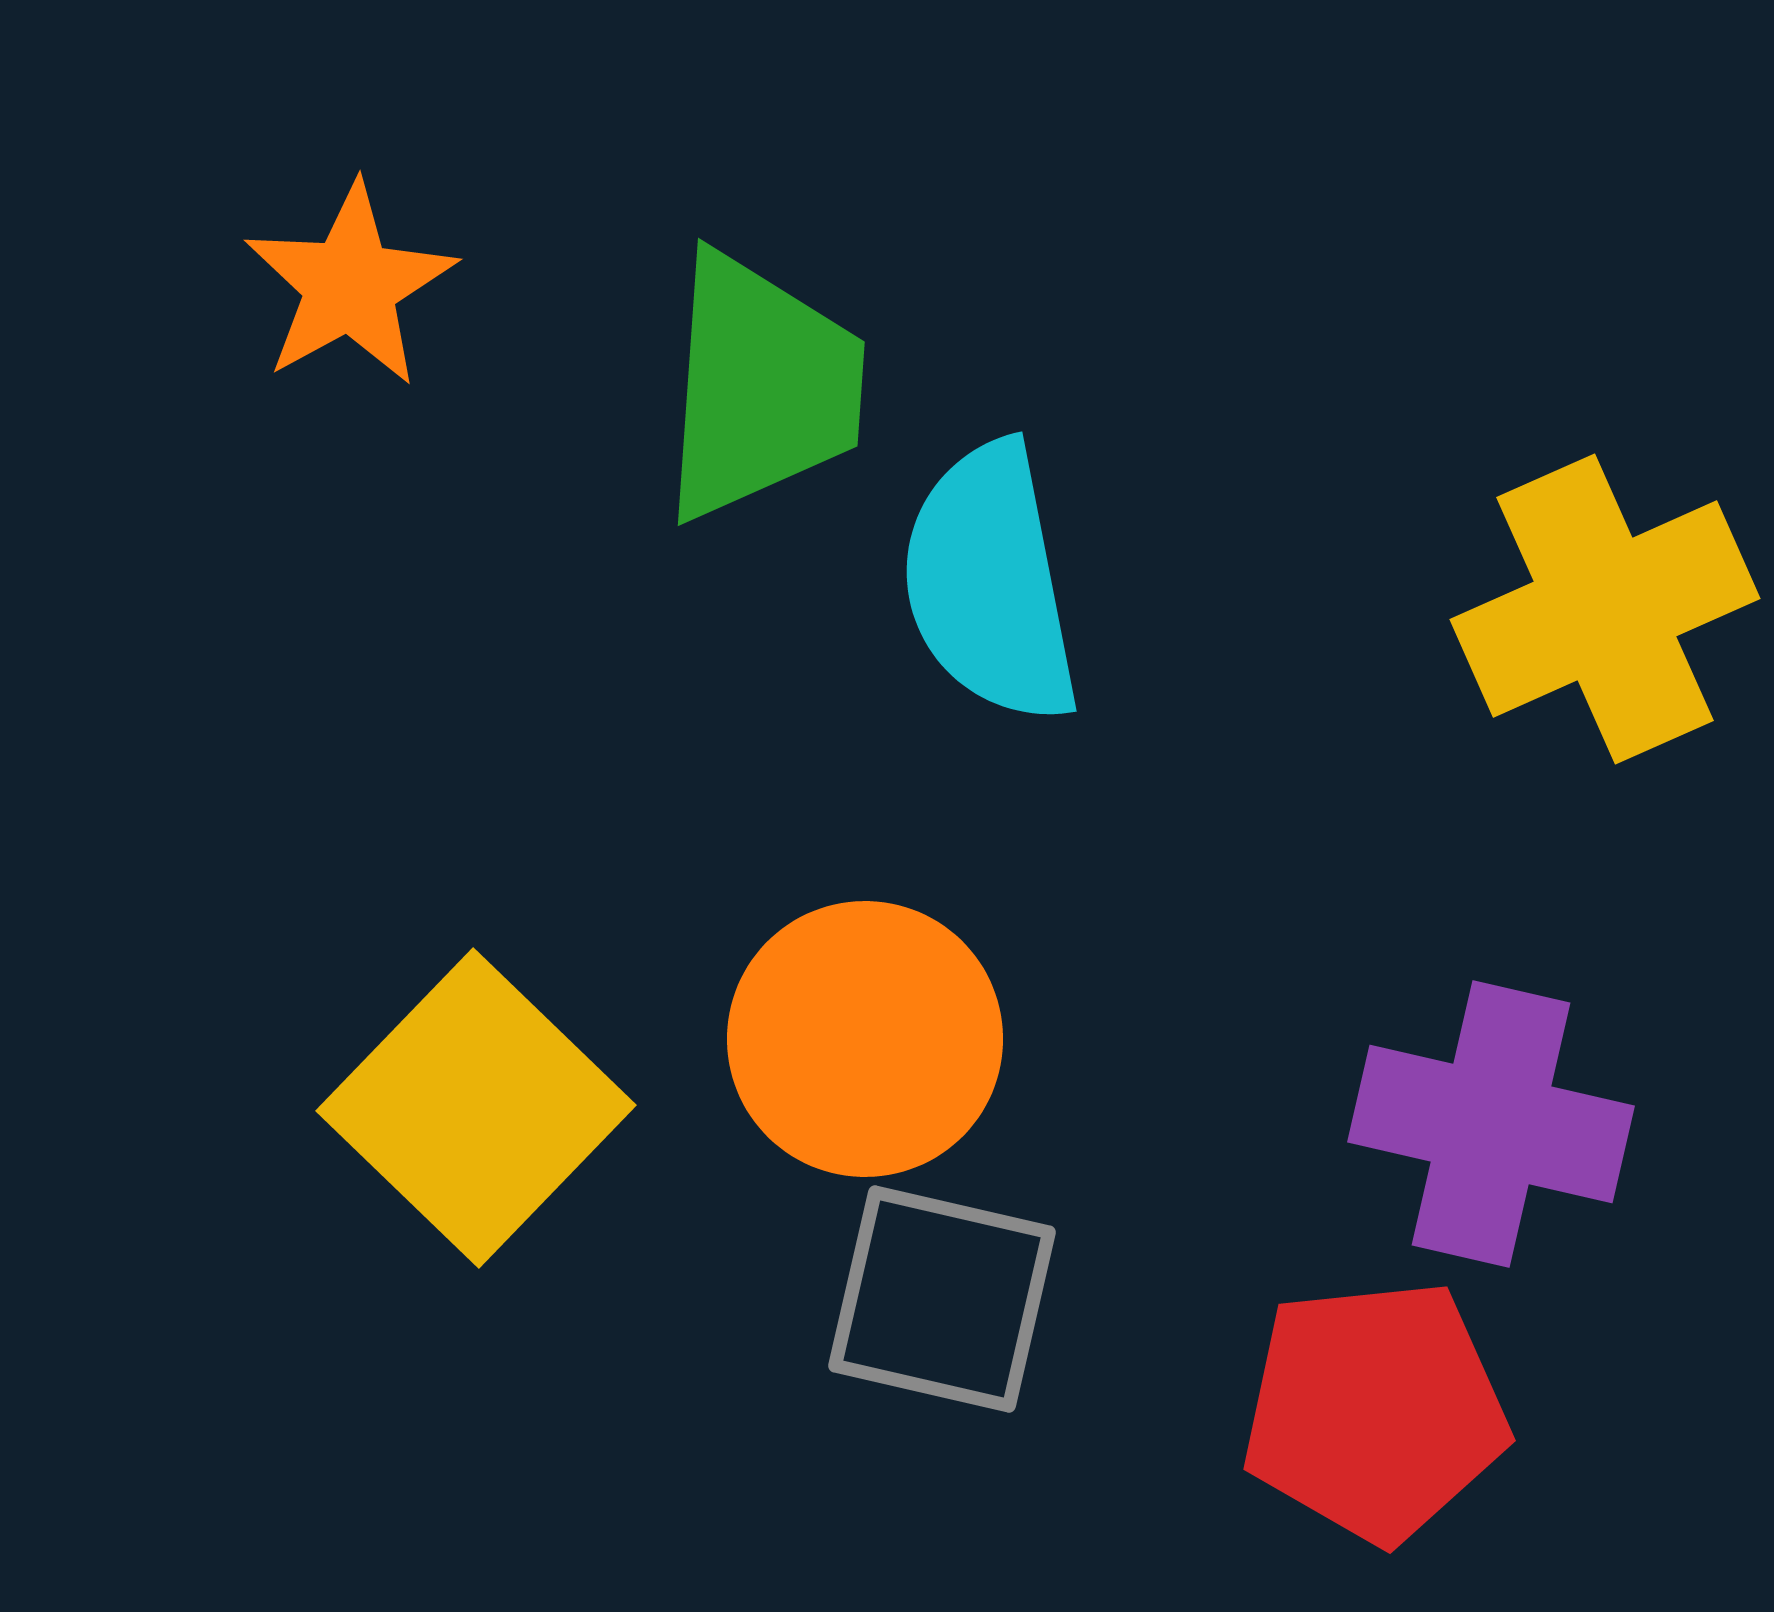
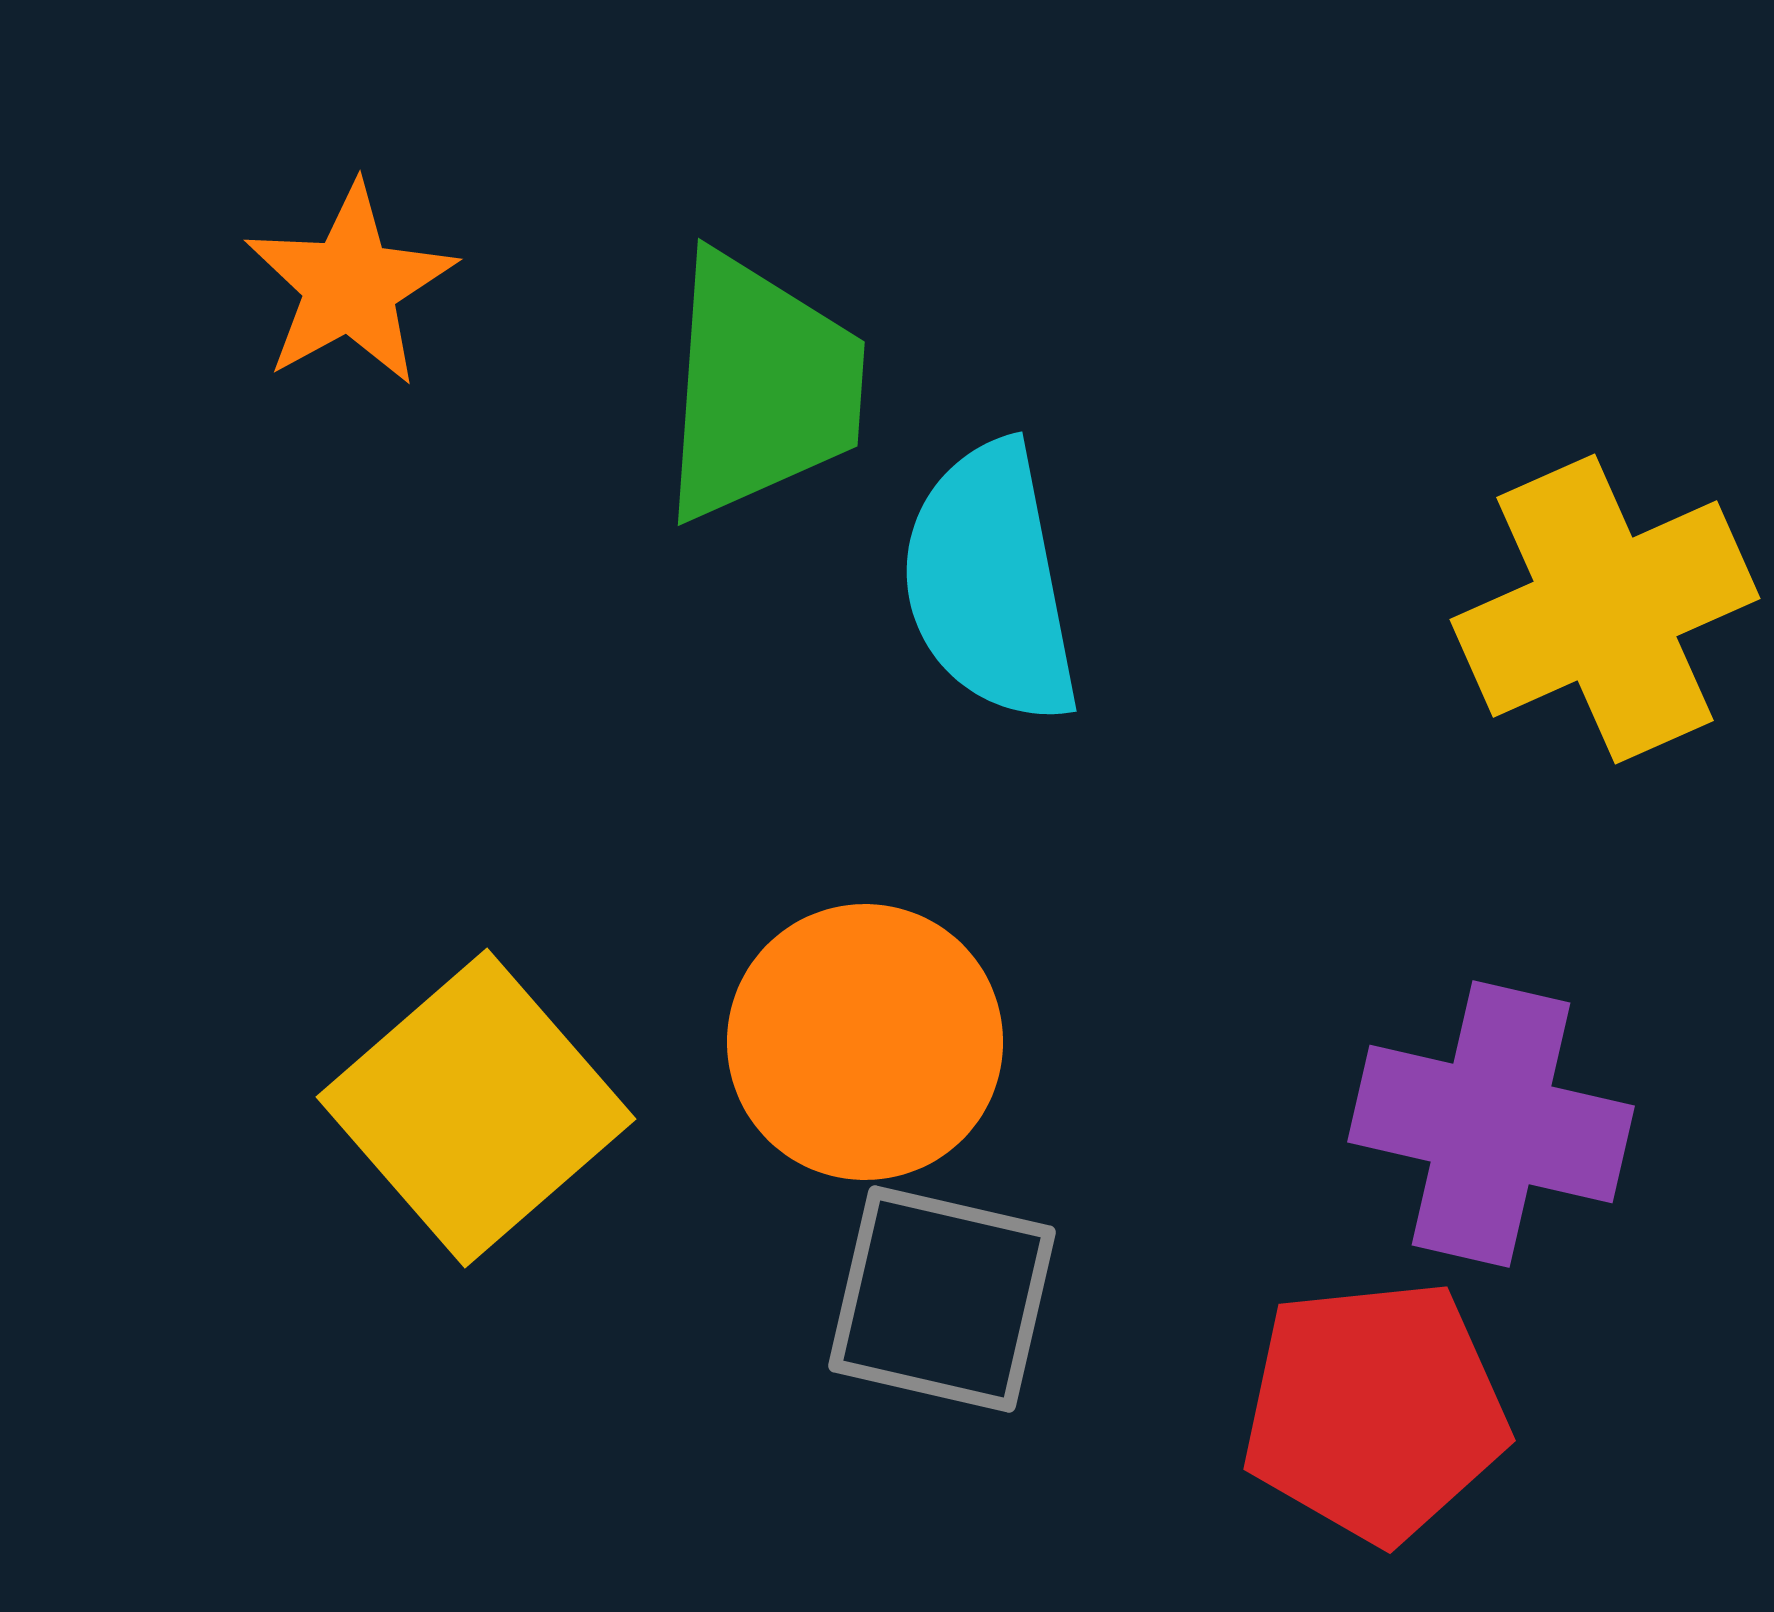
orange circle: moved 3 px down
yellow square: rotated 5 degrees clockwise
